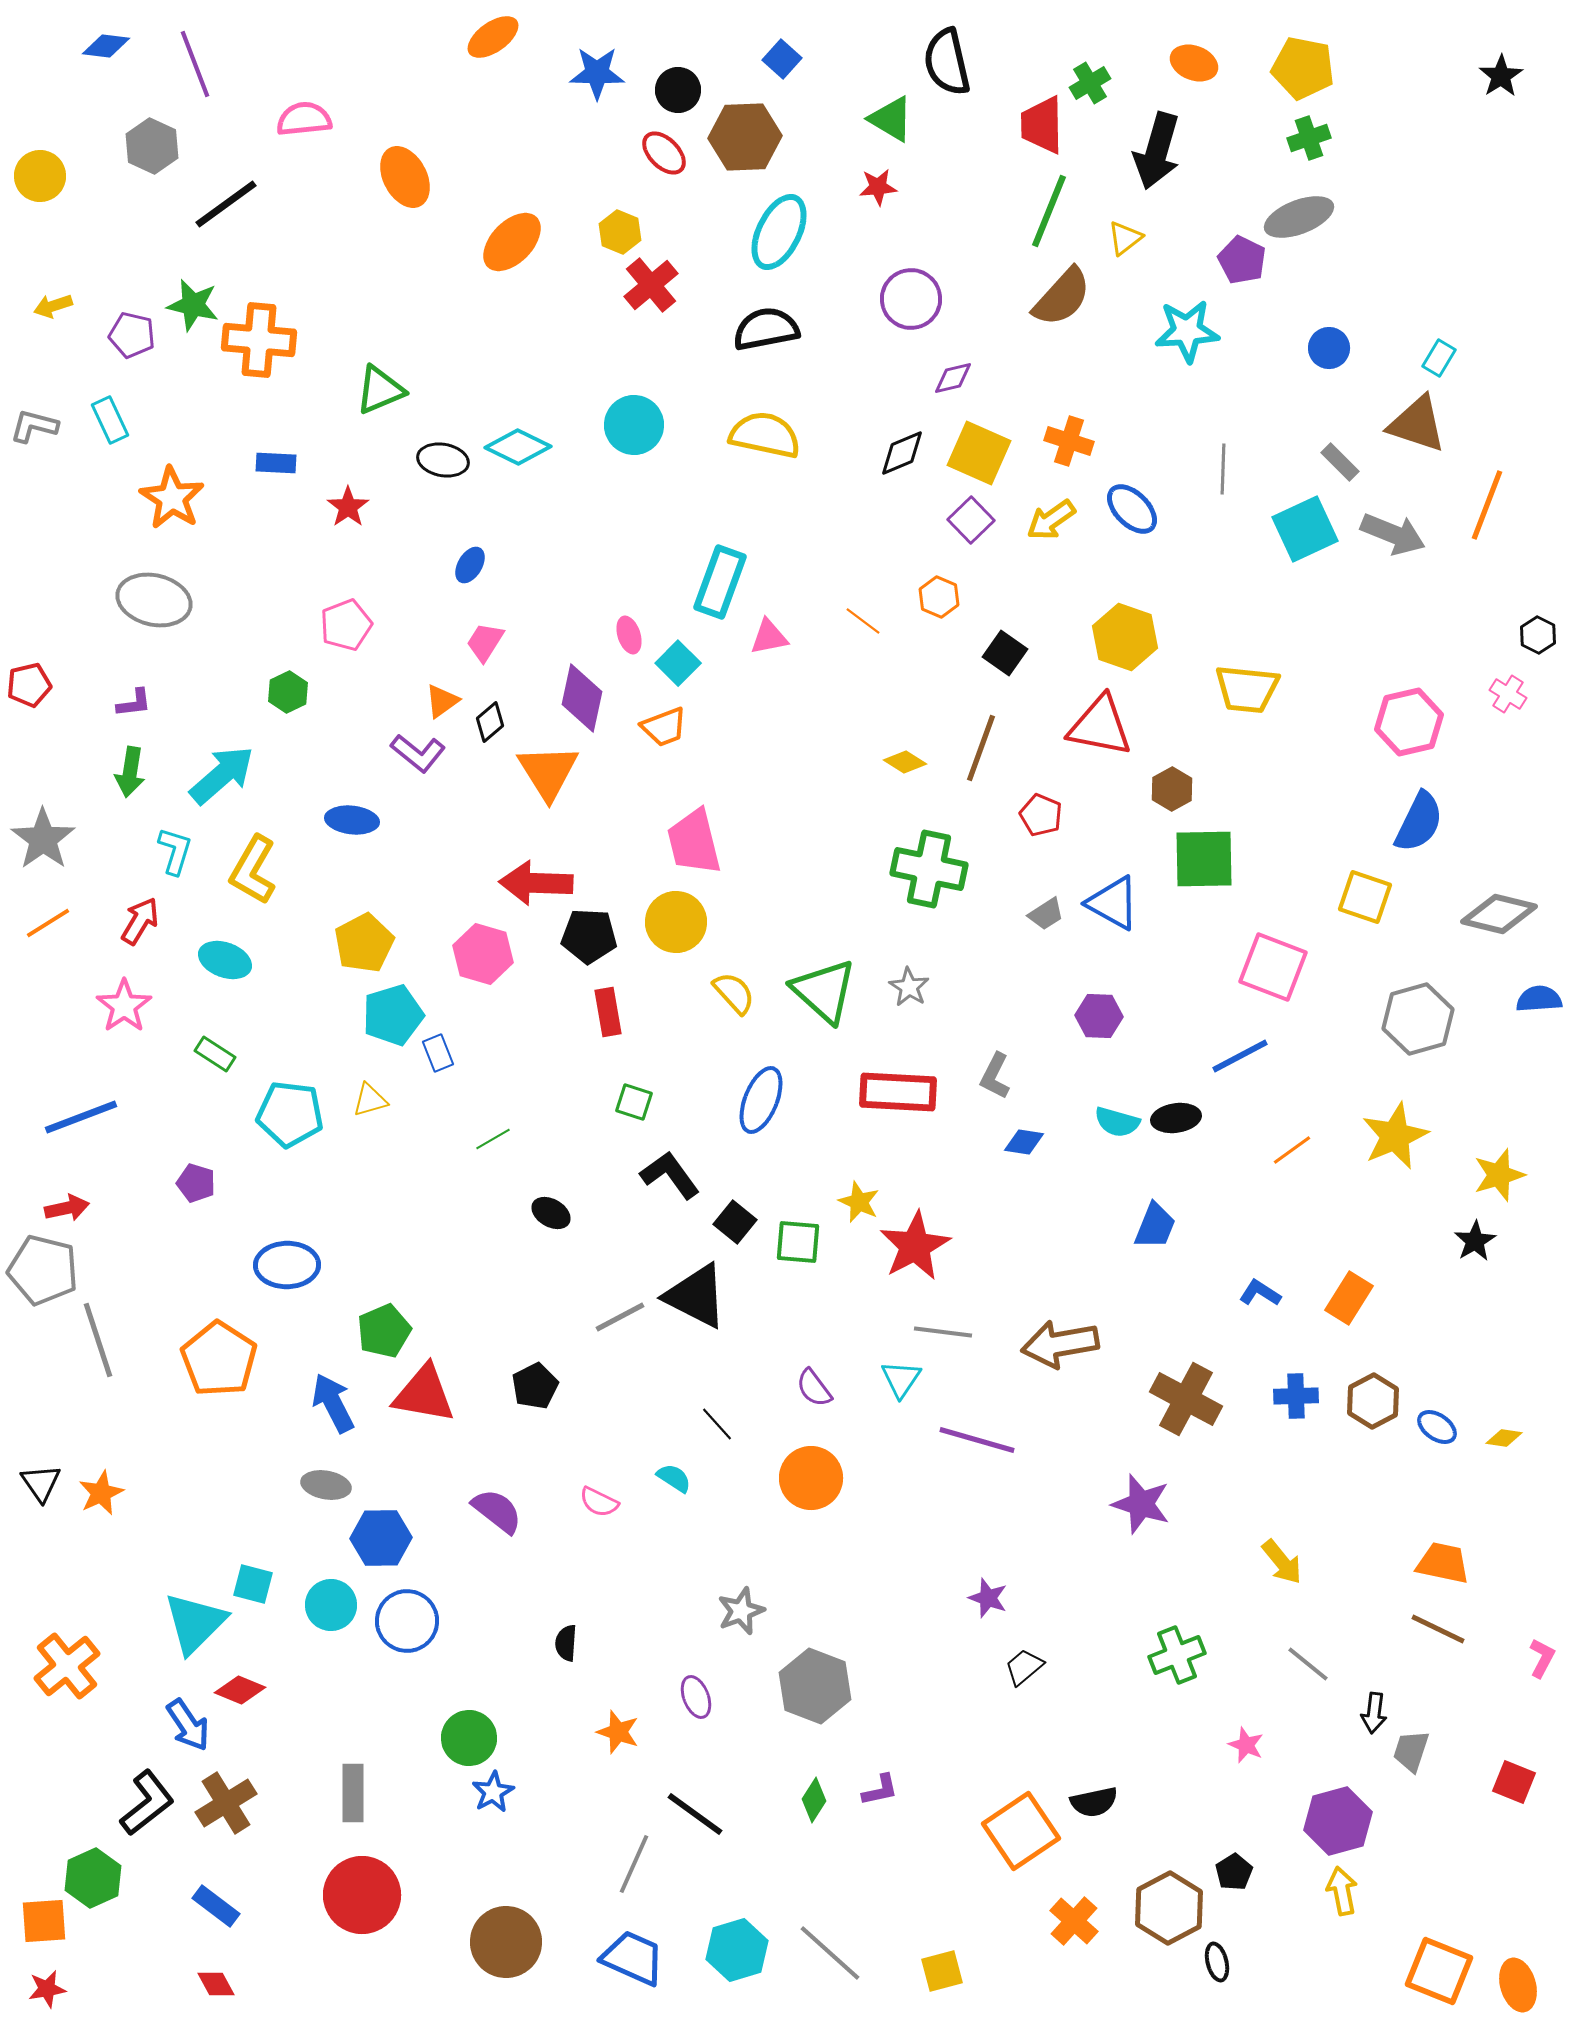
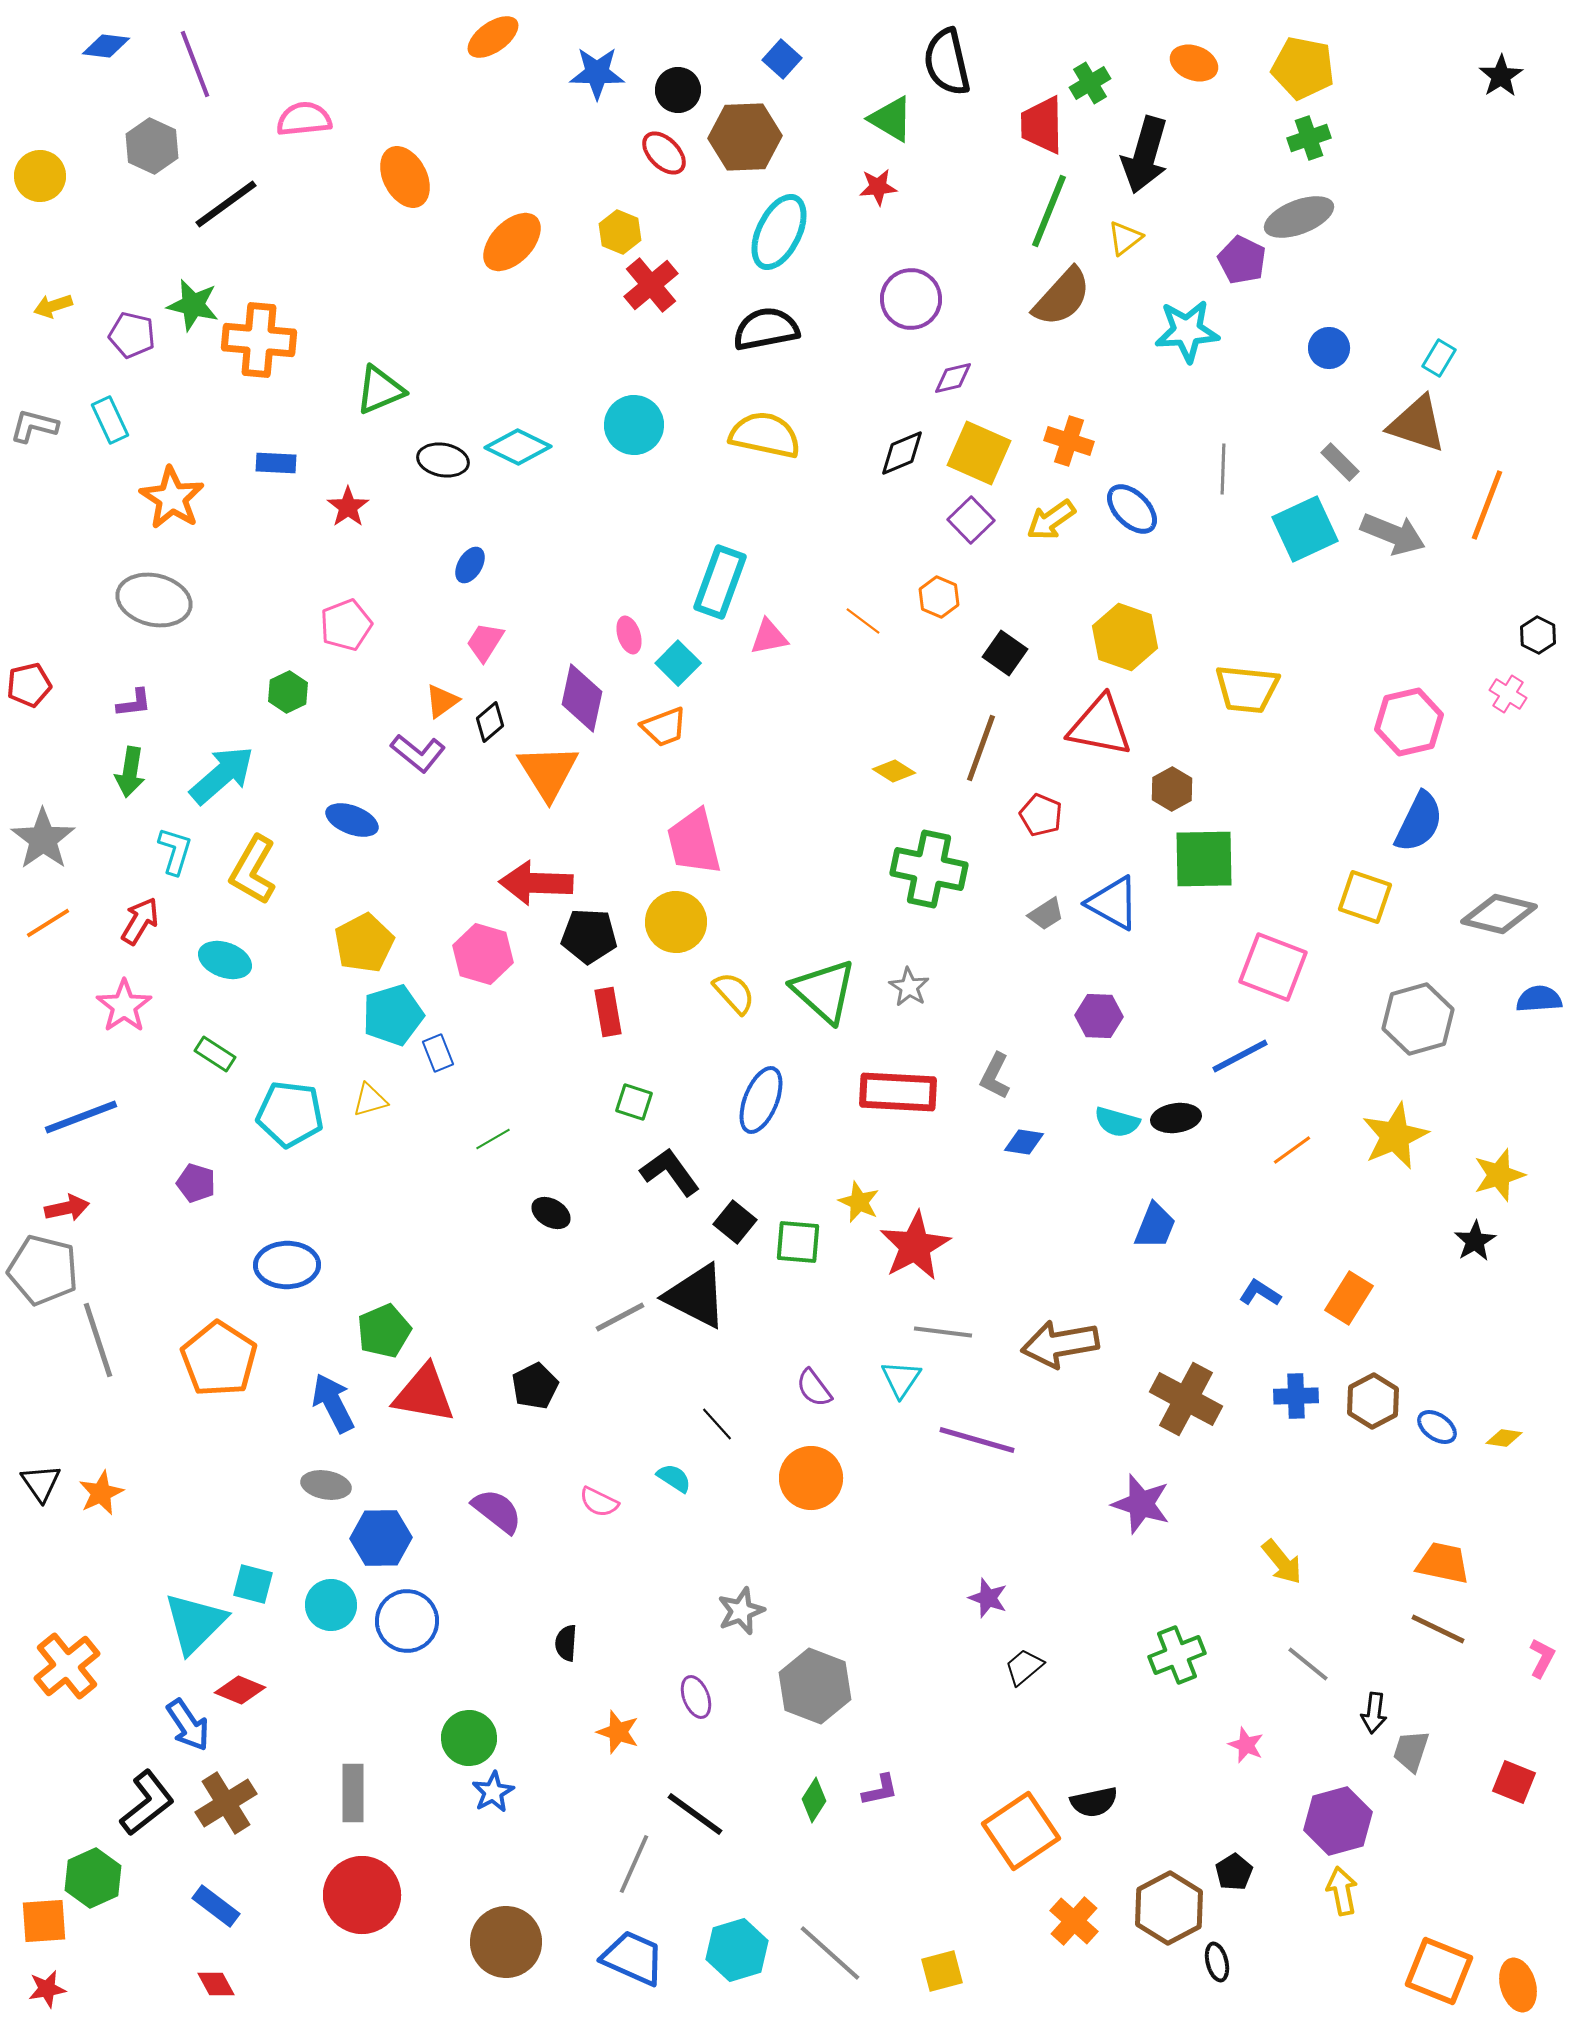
black arrow at (1157, 151): moved 12 px left, 4 px down
yellow diamond at (905, 762): moved 11 px left, 9 px down
blue ellipse at (352, 820): rotated 15 degrees clockwise
black L-shape at (670, 1175): moved 3 px up
